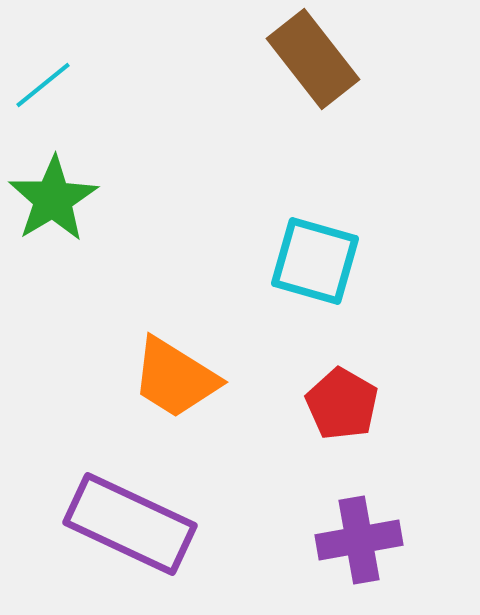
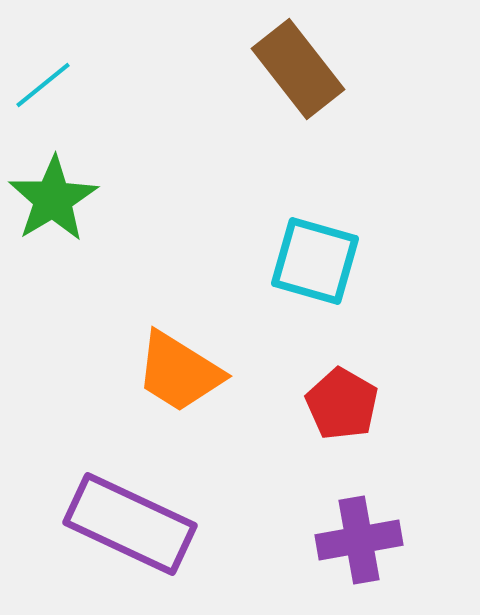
brown rectangle: moved 15 px left, 10 px down
orange trapezoid: moved 4 px right, 6 px up
